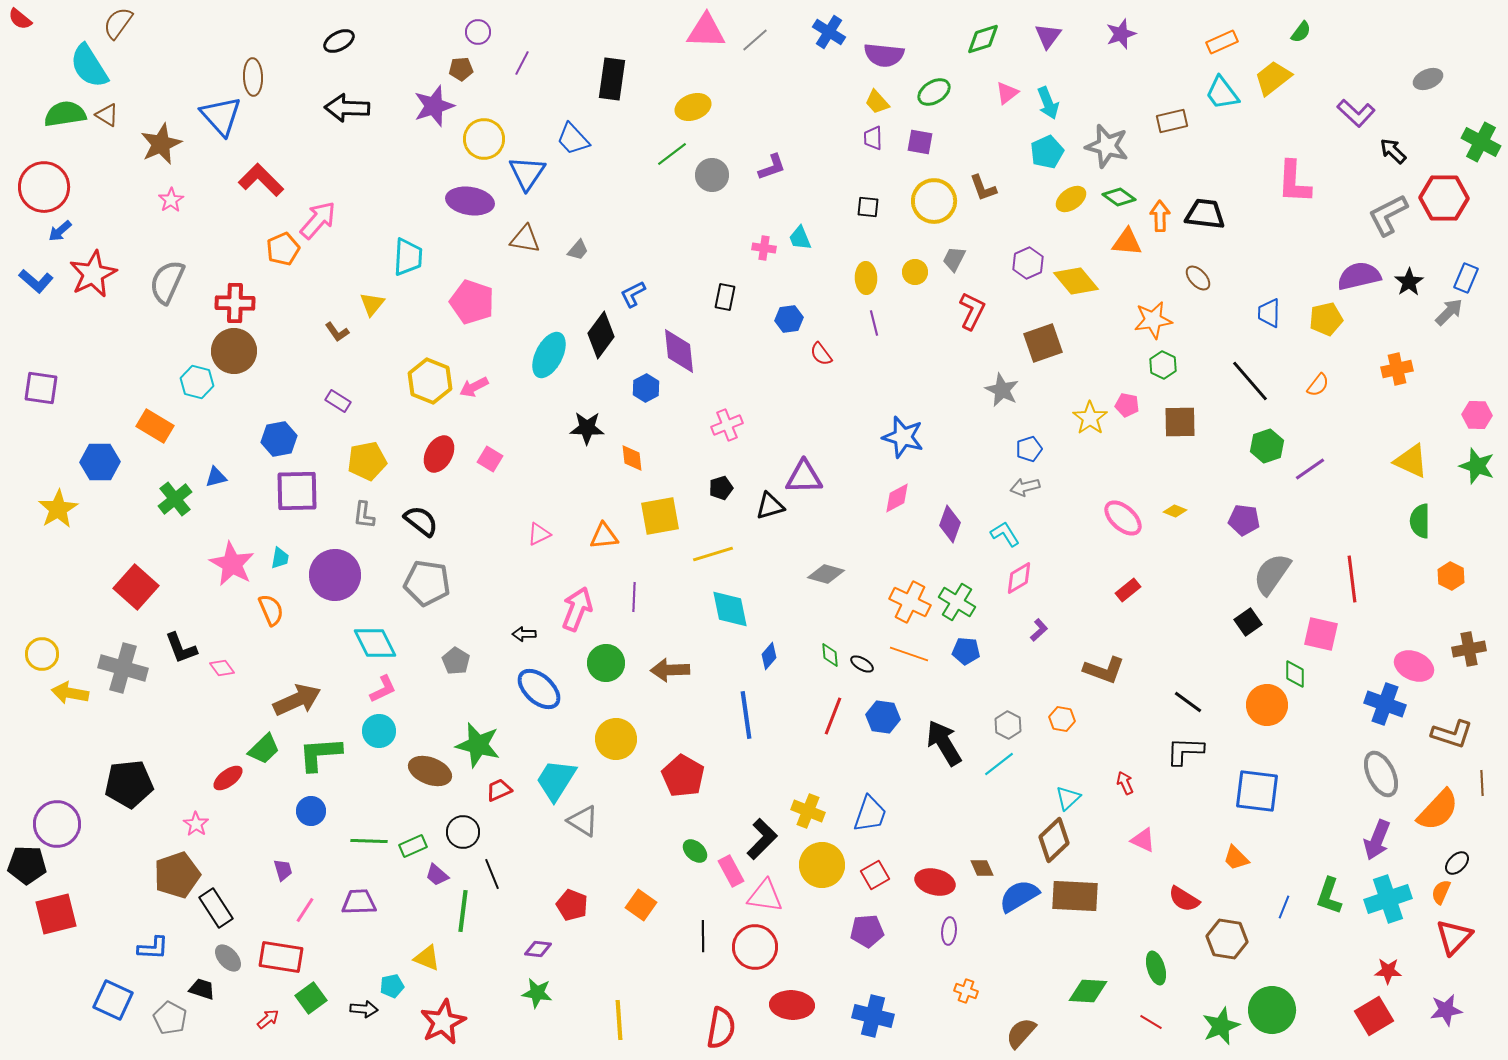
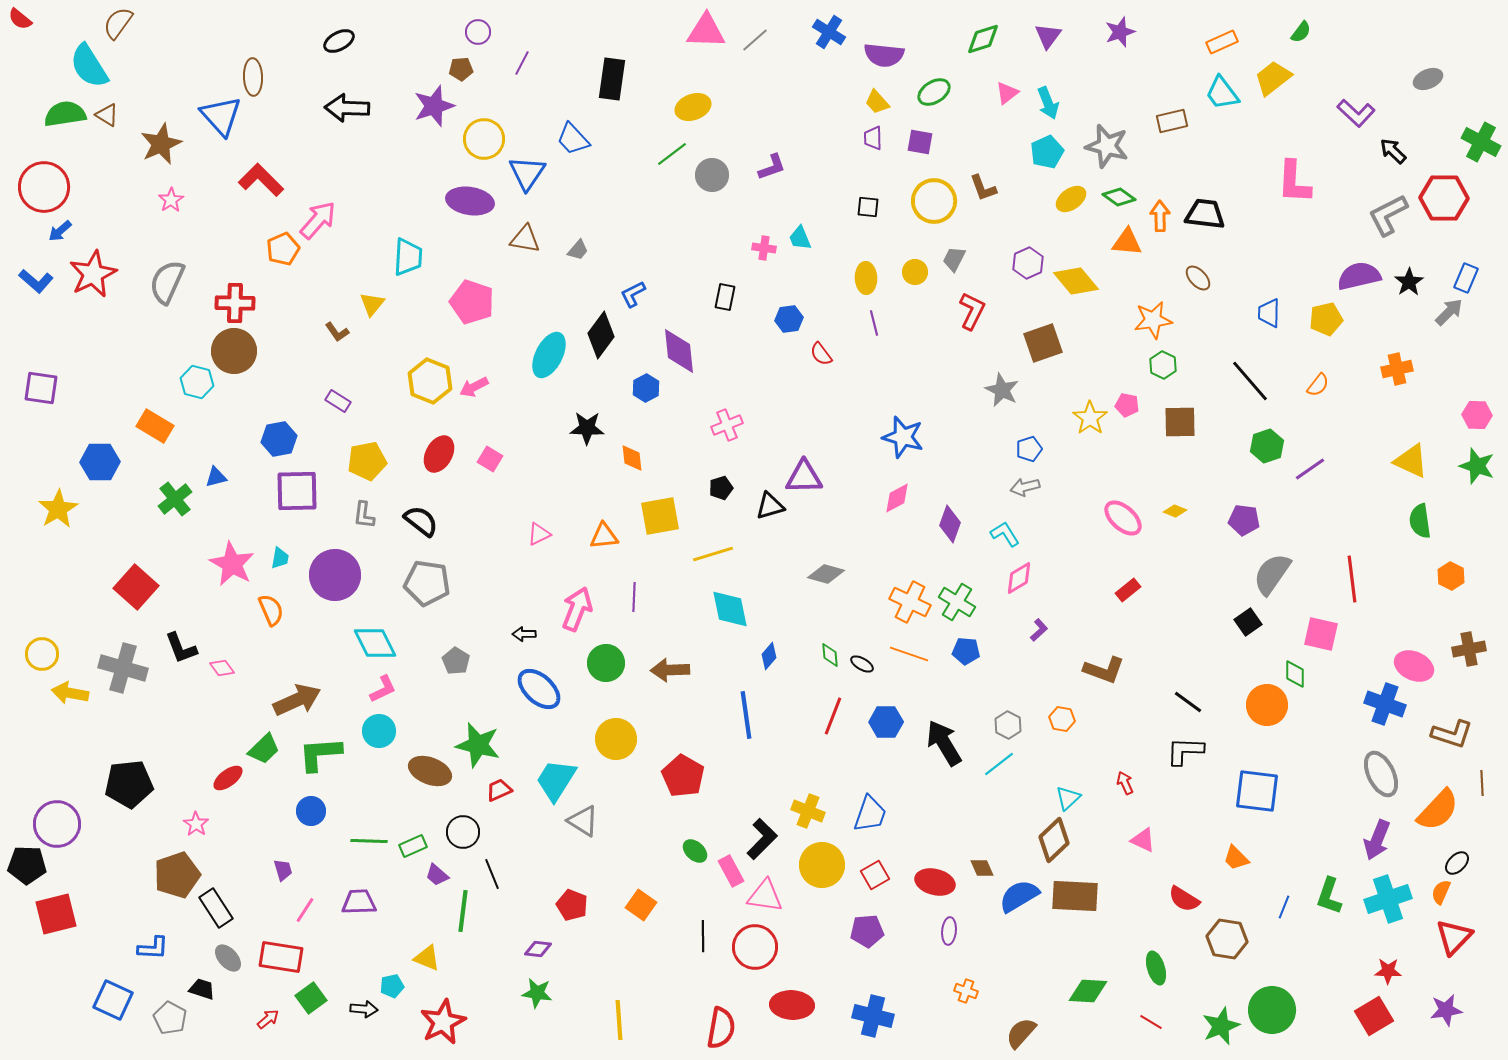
purple star at (1121, 34): moved 1 px left, 2 px up
green semicircle at (1420, 521): rotated 8 degrees counterclockwise
blue hexagon at (883, 717): moved 3 px right, 5 px down; rotated 8 degrees counterclockwise
